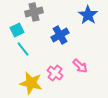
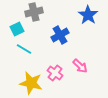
cyan square: moved 1 px up
cyan line: moved 1 px right; rotated 21 degrees counterclockwise
